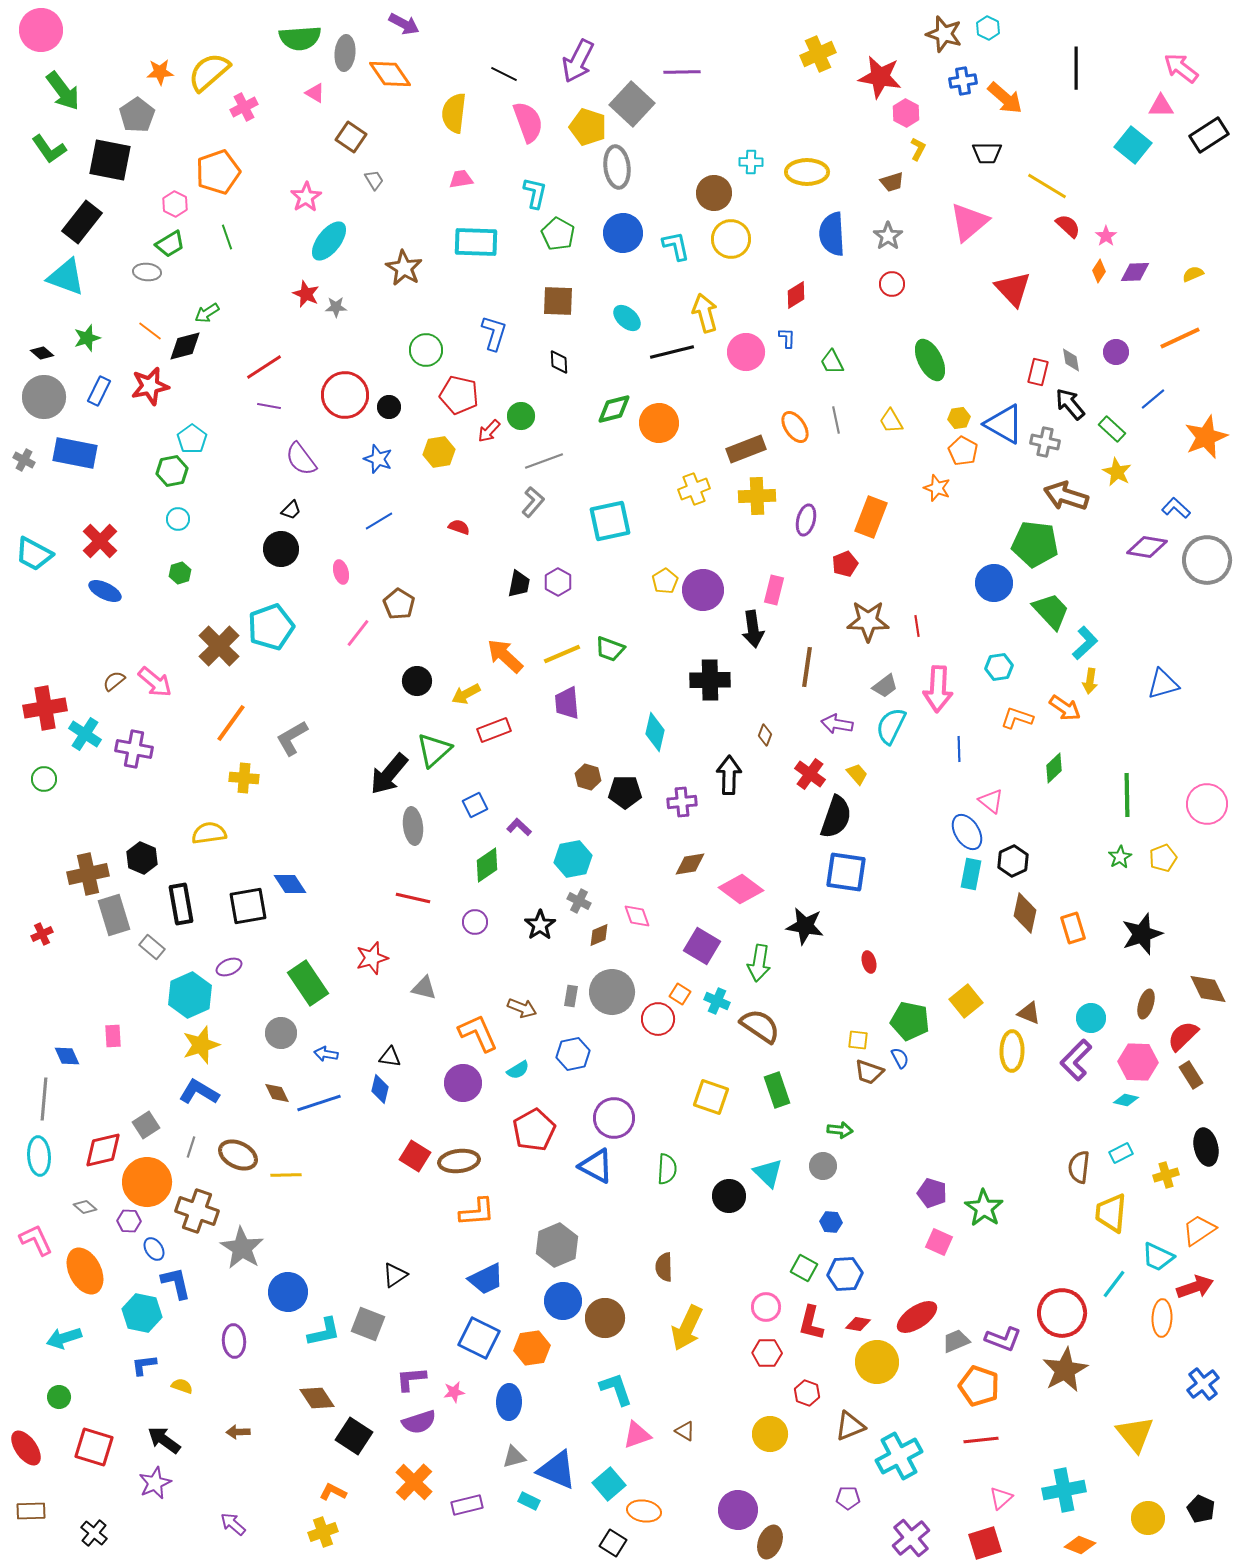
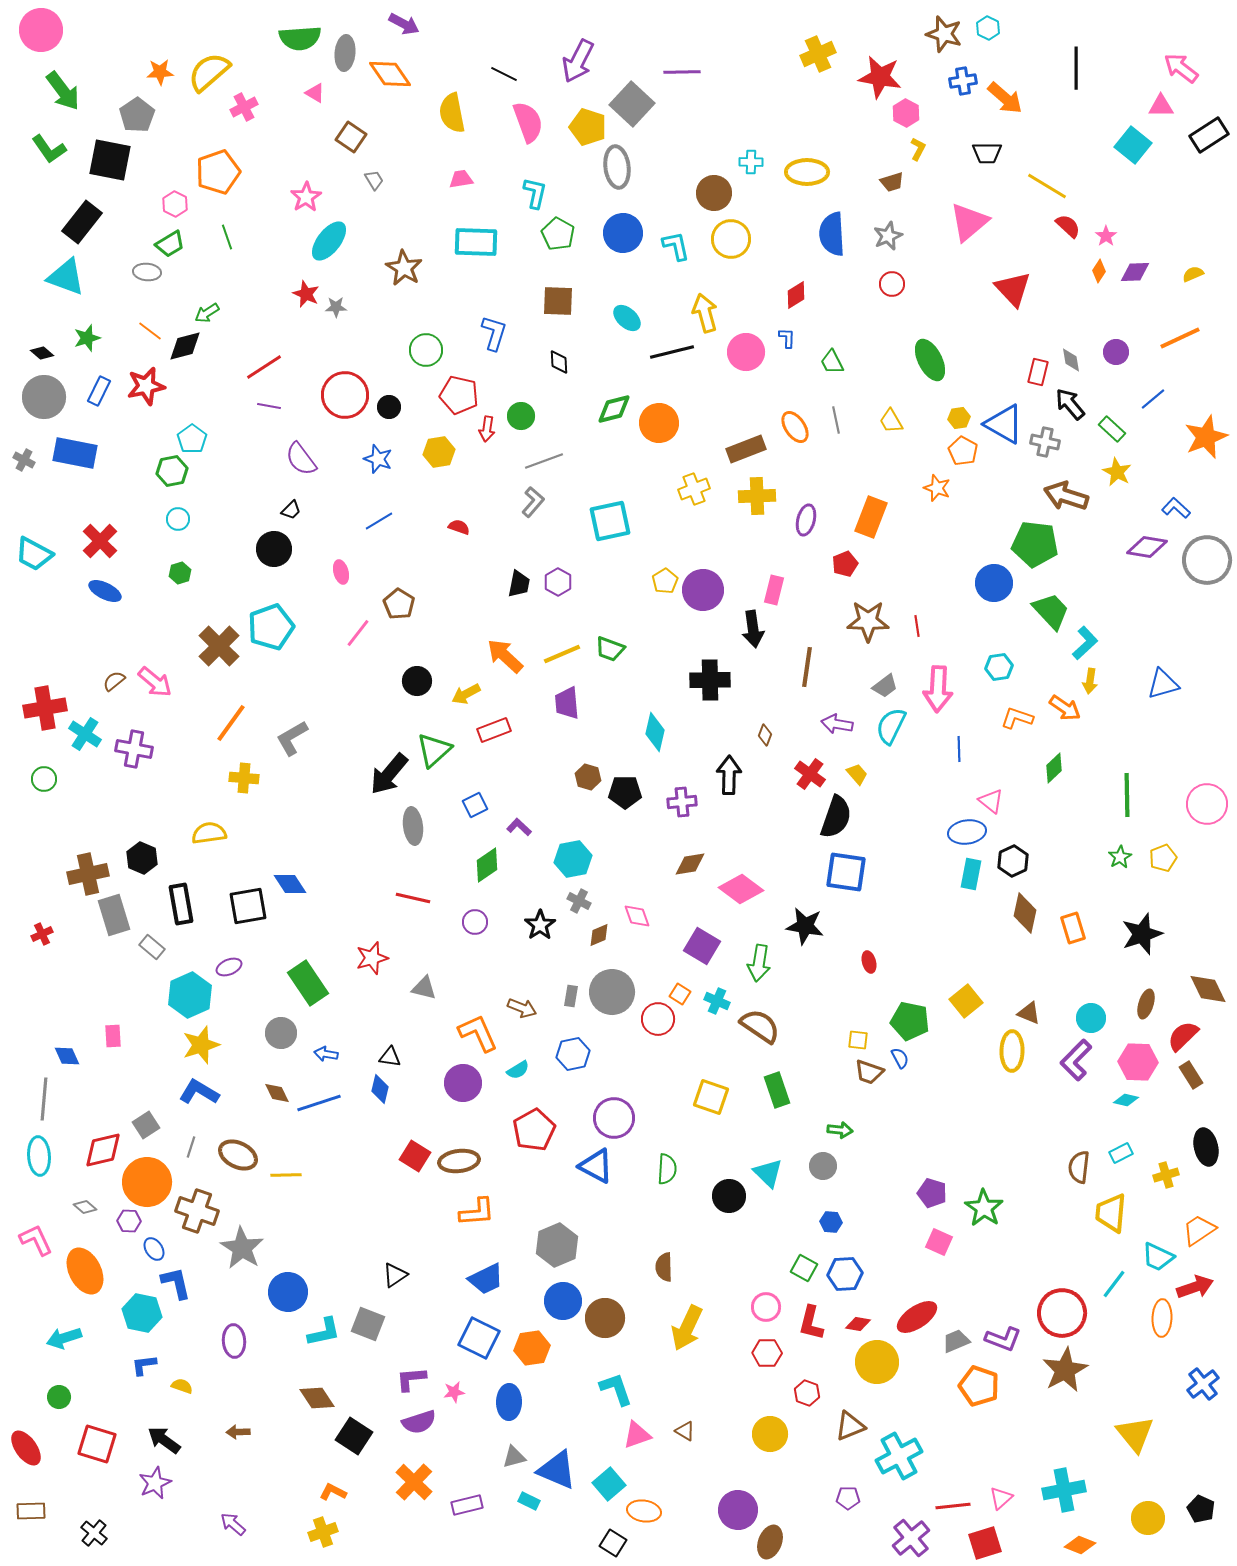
yellow semicircle at (454, 113): moved 2 px left; rotated 18 degrees counterclockwise
gray star at (888, 236): rotated 12 degrees clockwise
red star at (150, 386): moved 4 px left
red arrow at (489, 431): moved 2 px left, 2 px up; rotated 35 degrees counterclockwise
black circle at (281, 549): moved 7 px left
blue ellipse at (967, 832): rotated 66 degrees counterclockwise
red line at (981, 1440): moved 28 px left, 66 px down
red square at (94, 1447): moved 3 px right, 3 px up
